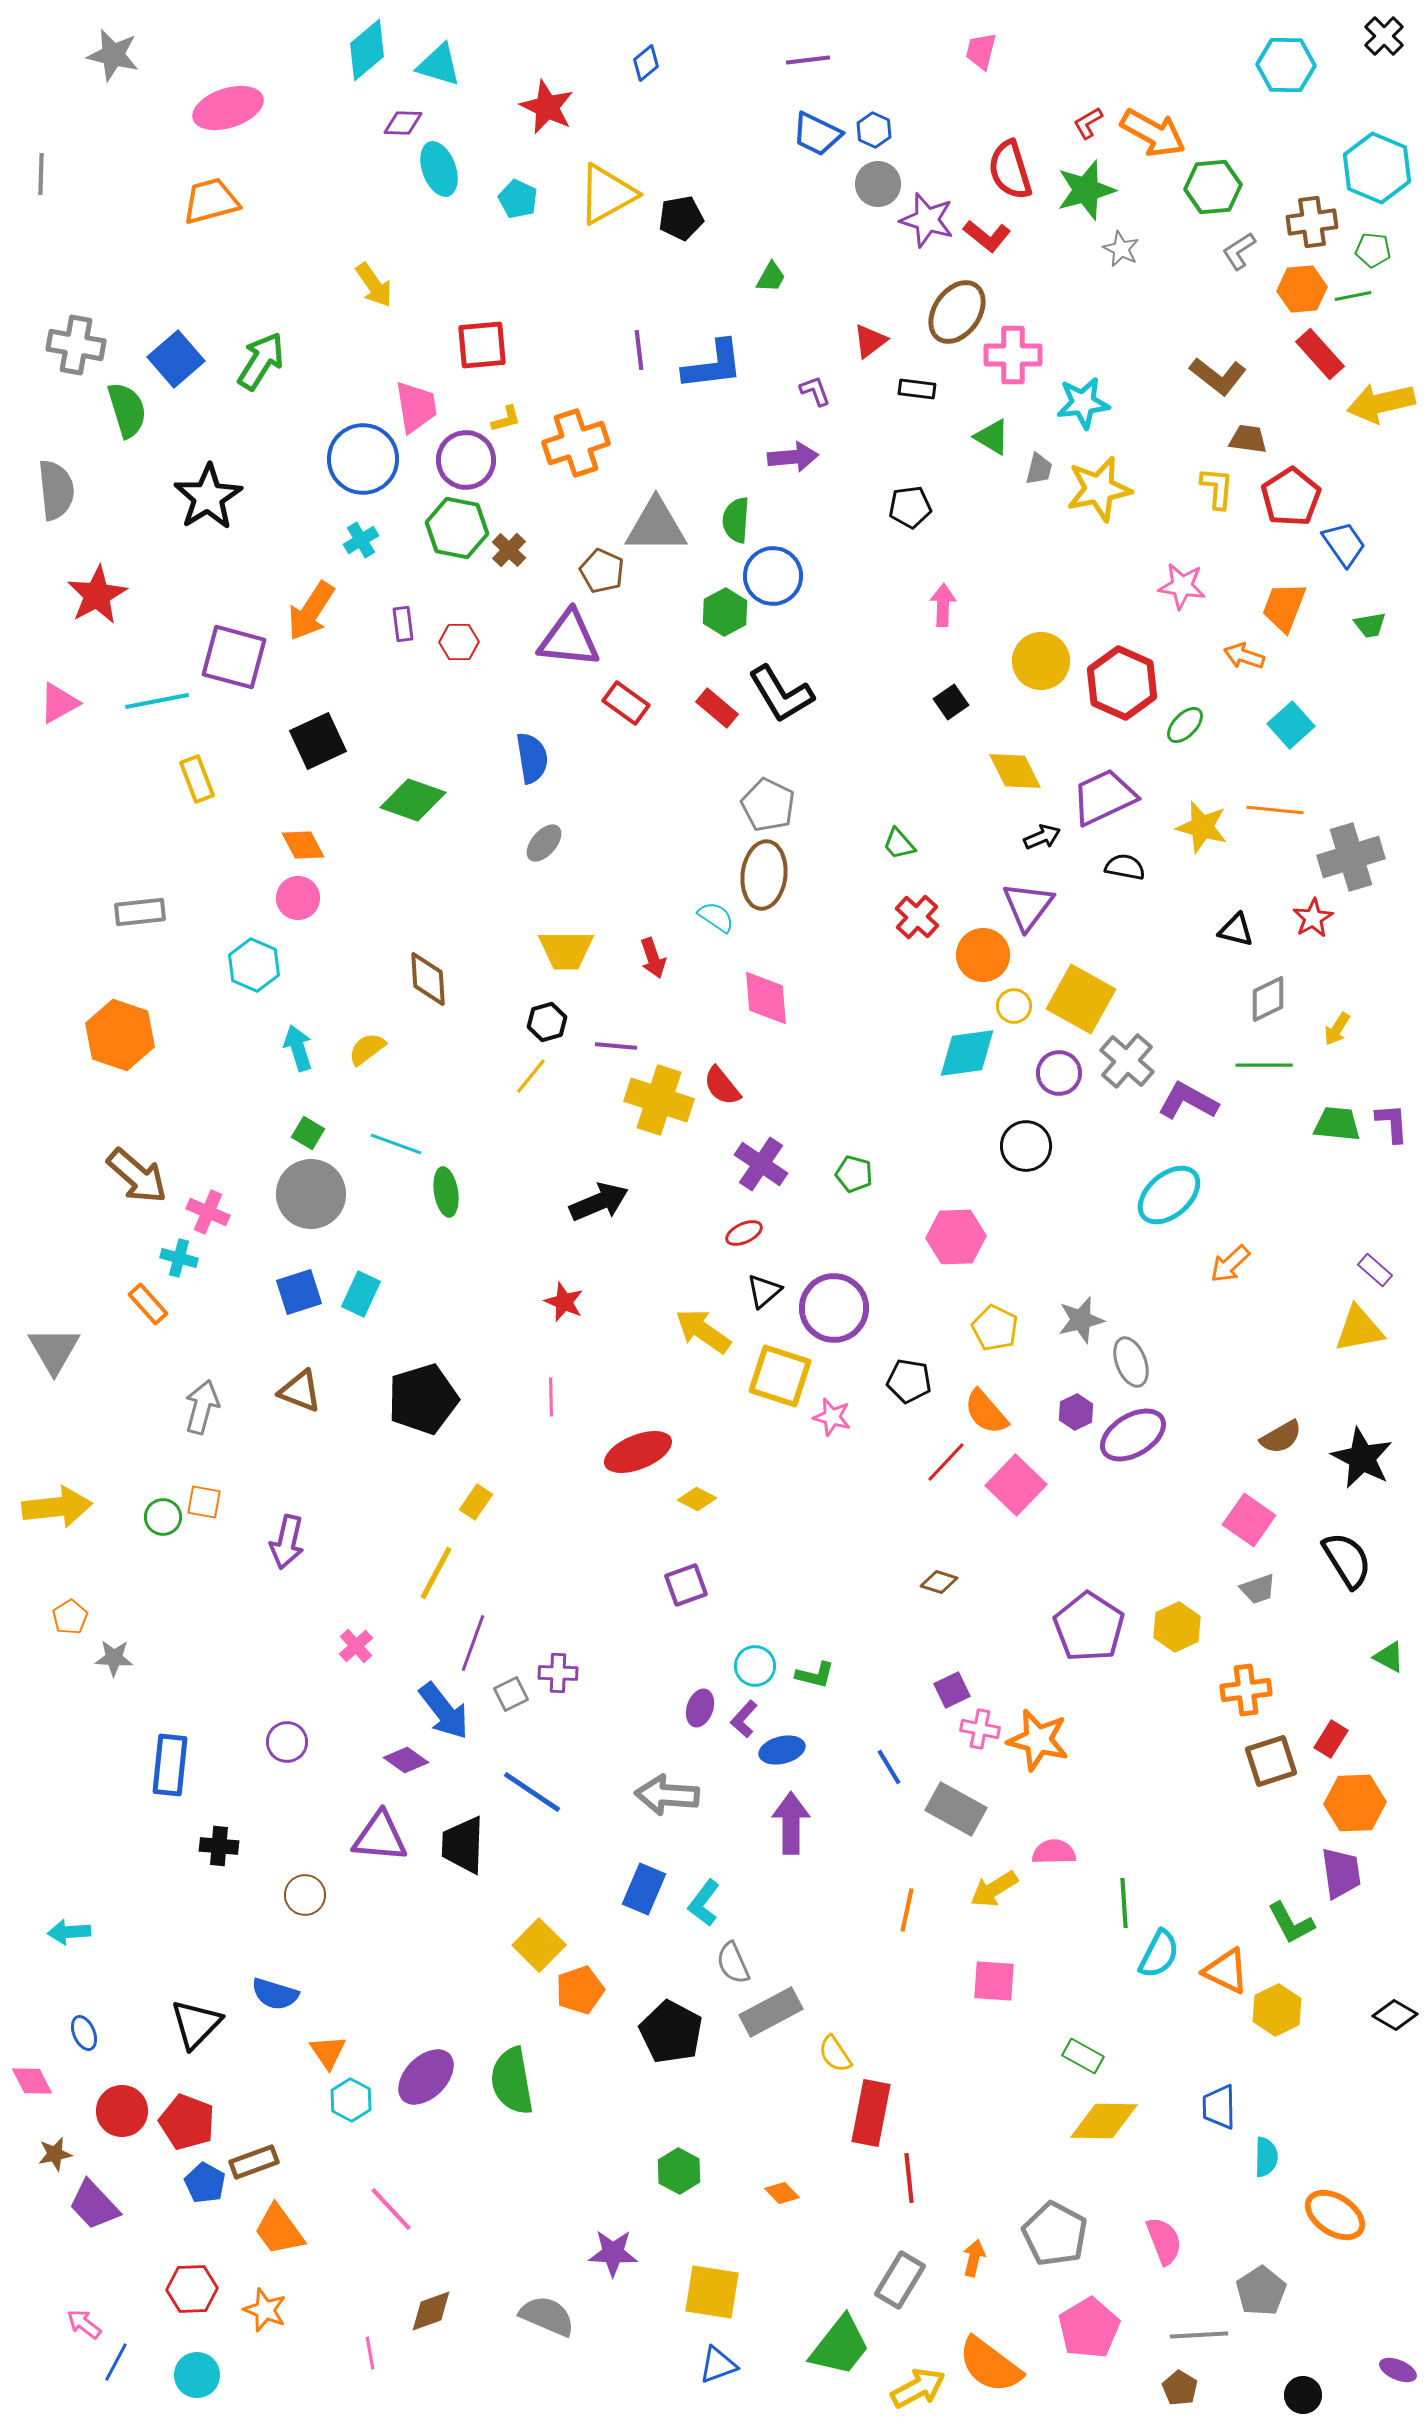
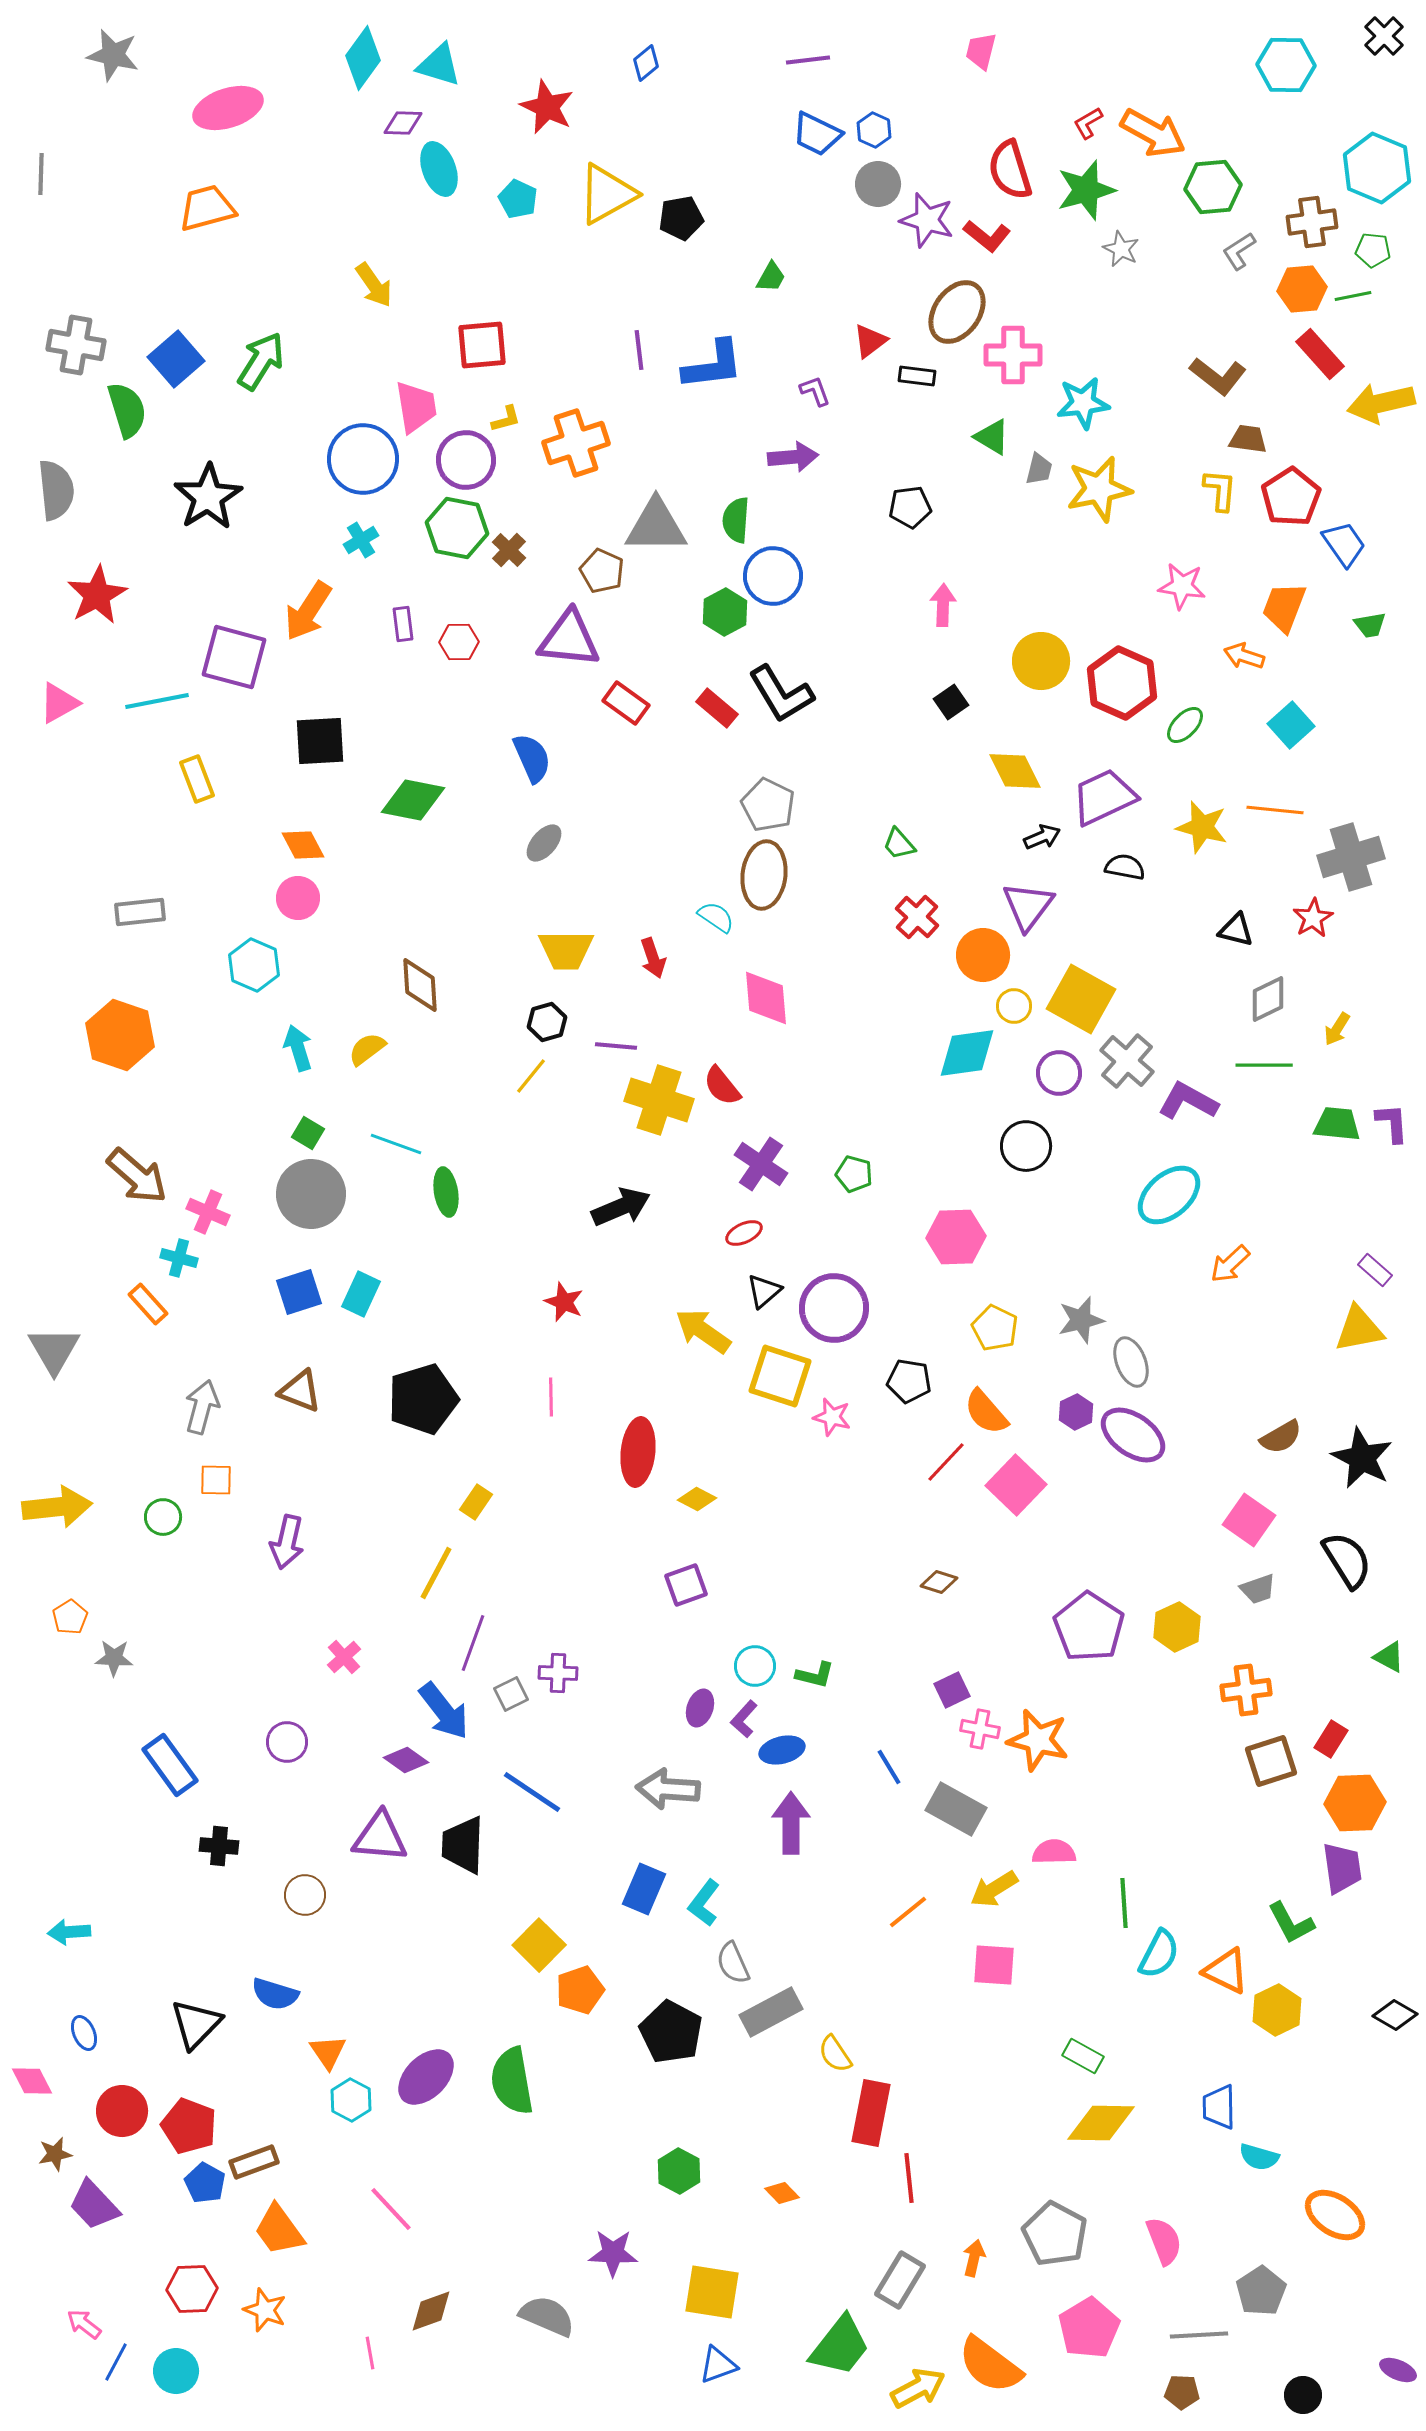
cyan diamond at (367, 50): moved 4 px left, 8 px down; rotated 14 degrees counterclockwise
orange trapezoid at (211, 201): moved 4 px left, 7 px down
black rectangle at (917, 389): moved 13 px up
yellow L-shape at (1217, 488): moved 3 px right, 2 px down
orange arrow at (311, 611): moved 3 px left
black square at (318, 741): moved 2 px right; rotated 22 degrees clockwise
blue semicircle at (532, 758): rotated 15 degrees counterclockwise
green diamond at (413, 800): rotated 8 degrees counterclockwise
brown diamond at (428, 979): moved 8 px left, 6 px down
black arrow at (599, 1202): moved 22 px right, 5 px down
purple ellipse at (1133, 1435): rotated 66 degrees clockwise
red ellipse at (638, 1452): rotated 62 degrees counterclockwise
orange square at (204, 1502): moved 12 px right, 22 px up; rotated 9 degrees counterclockwise
pink cross at (356, 1646): moved 12 px left, 11 px down
blue rectangle at (170, 1765): rotated 42 degrees counterclockwise
gray arrow at (667, 1795): moved 1 px right, 6 px up
purple trapezoid at (1341, 1873): moved 1 px right, 5 px up
orange line at (907, 1910): moved 1 px right, 2 px down; rotated 39 degrees clockwise
pink square at (994, 1981): moved 16 px up
yellow diamond at (1104, 2121): moved 3 px left, 2 px down
red pentagon at (187, 2122): moved 2 px right, 4 px down
cyan semicircle at (1266, 2157): moved 7 px left; rotated 105 degrees clockwise
cyan circle at (197, 2375): moved 21 px left, 4 px up
brown pentagon at (1180, 2388): moved 2 px right, 4 px down; rotated 28 degrees counterclockwise
